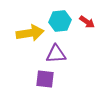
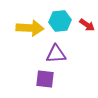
red arrow: moved 3 px down
yellow arrow: moved 5 px up; rotated 12 degrees clockwise
